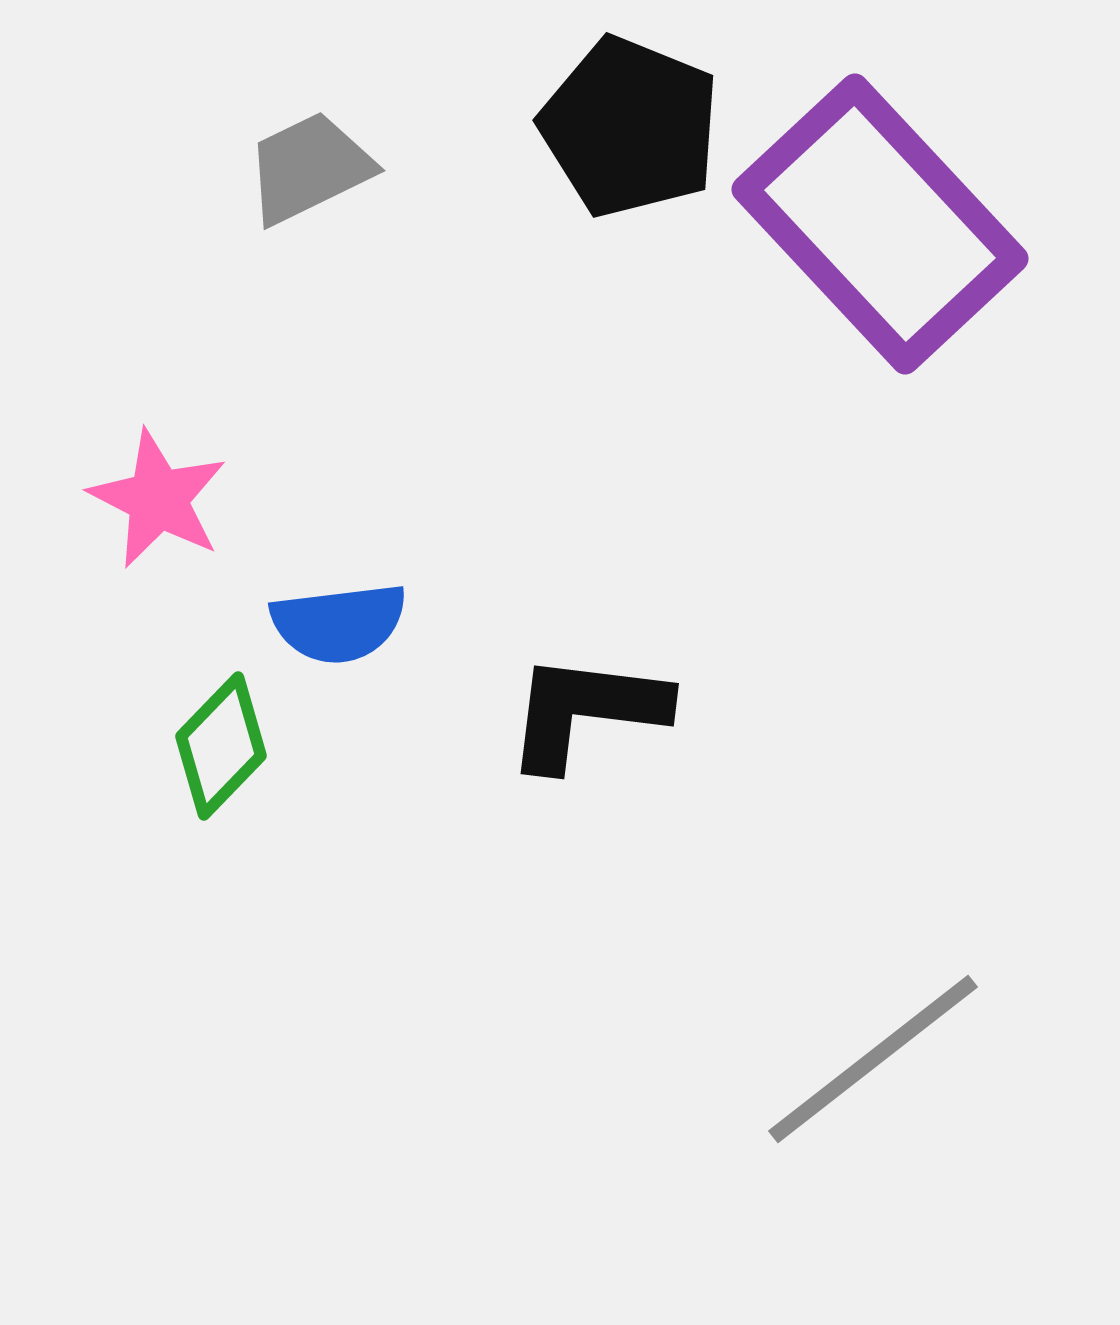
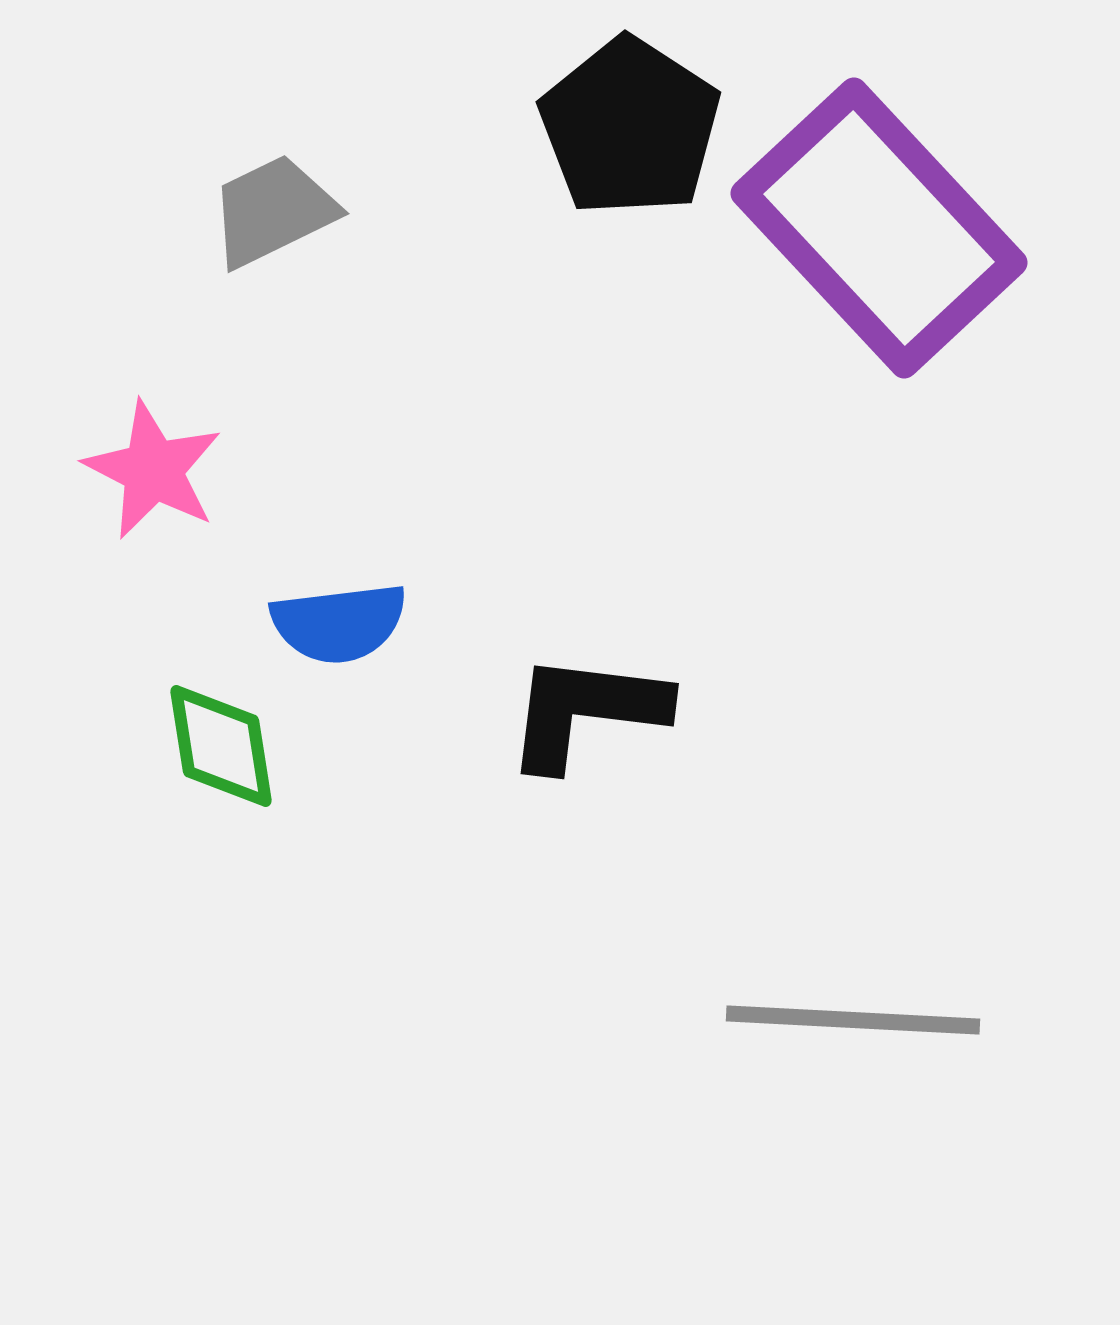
black pentagon: rotated 11 degrees clockwise
gray trapezoid: moved 36 px left, 43 px down
purple rectangle: moved 1 px left, 4 px down
pink star: moved 5 px left, 29 px up
green diamond: rotated 53 degrees counterclockwise
gray line: moved 20 px left, 39 px up; rotated 41 degrees clockwise
